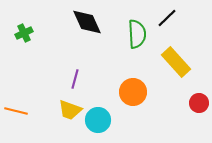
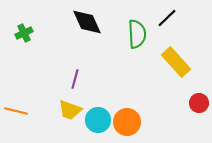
orange circle: moved 6 px left, 30 px down
